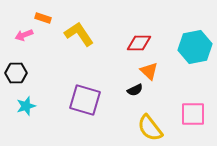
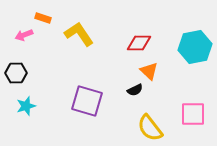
purple square: moved 2 px right, 1 px down
